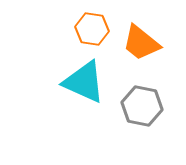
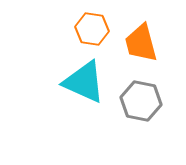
orange trapezoid: rotated 36 degrees clockwise
gray hexagon: moved 1 px left, 5 px up
